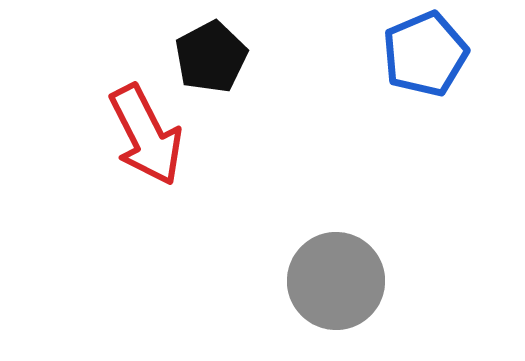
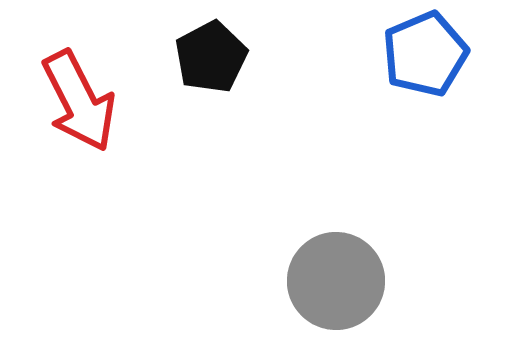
red arrow: moved 67 px left, 34 px up
